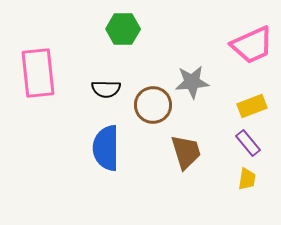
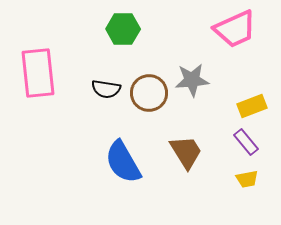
pink trapezoid: moved 17 px left, 16 px up
gray star: moved 2 px up
black semicircle: rotated 8 degrees clockwise
brown circle: moved 4 px left, 12 px up
purple rectangle: moved 2 px left, 1 px up
blue semicircle: moved 17 px right, 14 px down; rotated 30 degrees counterclockwise
brown trapezoid: rotated 15 degrees counterclockwise
yellow trapezoid: rotated 70 degrees clockwise
